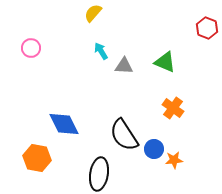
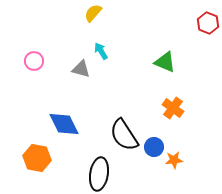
red hexagon: moved 1 px right, 5 px up
pink circle: moved 3 px right, 13 px down
gray triangle: moved 43 px left, 3 px down; rotated 12 degrees clockwise
blue circle: moved 2 px up
